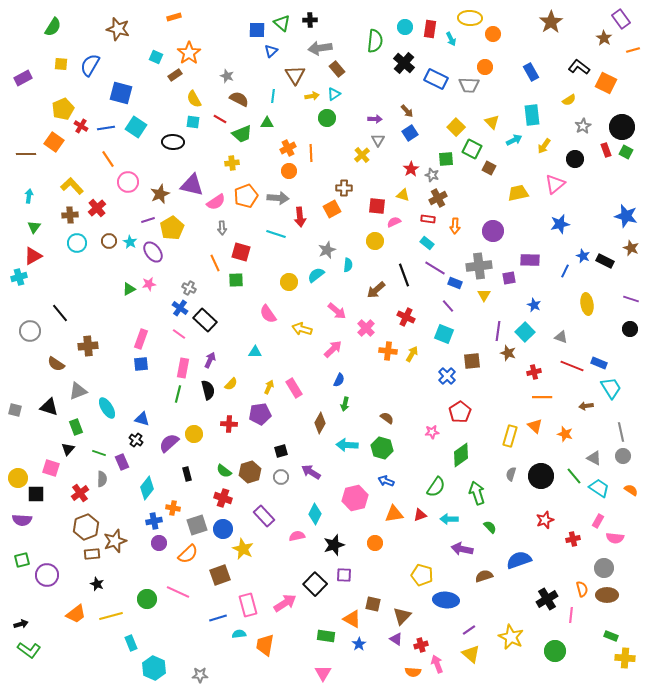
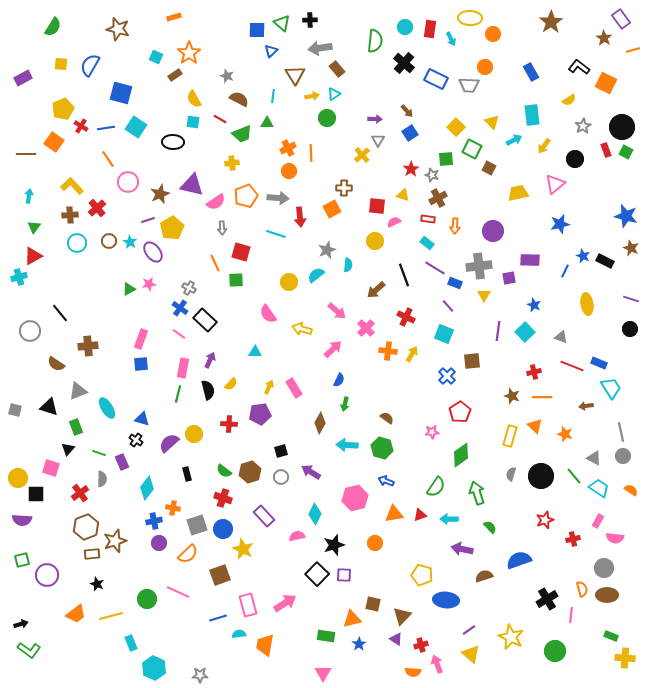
brown star at (508, 353): moved 4 px right, 43 px down
black square at (315, 584): moved 2 px right, 10 px up
orange triangle at (352, 619): rotated 42 degrees counterclockwise
